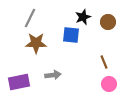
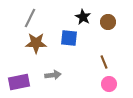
black star: rotated 21 degrees counterclockwise
blue square: moved 2 px left, 3 px down
